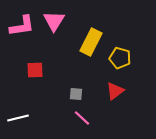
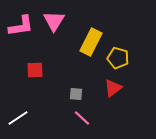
pink L-shape: moved 1 px left
yellow pentagon: moved 2 px left
red triangle: moved 2 px left, 3 px up
white line: rotated 20 degrees counterclockwise
